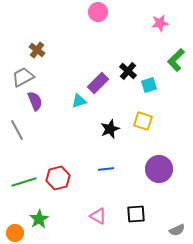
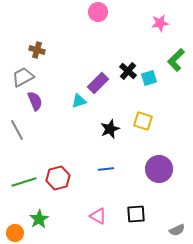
brown cross: rotated 21 degrees counterclockwise
cyan square: moved 7 px up
